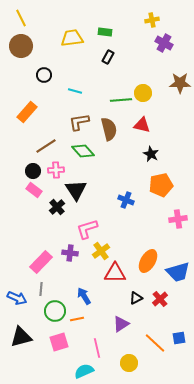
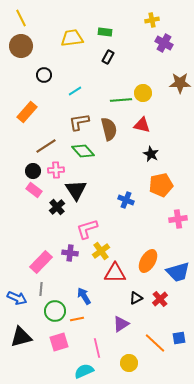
cyan line at (75, 91): rotated 48 degrees counterclockwise
